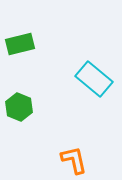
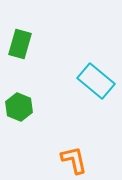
green rectangle: rotated 60 degrees counterclockwise
cyan rectangle: moved 2 px right, 2 px down
